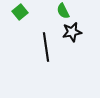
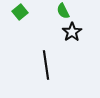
black star: rotated 24 degrees counterclockwise
black line: moved 18 px down
